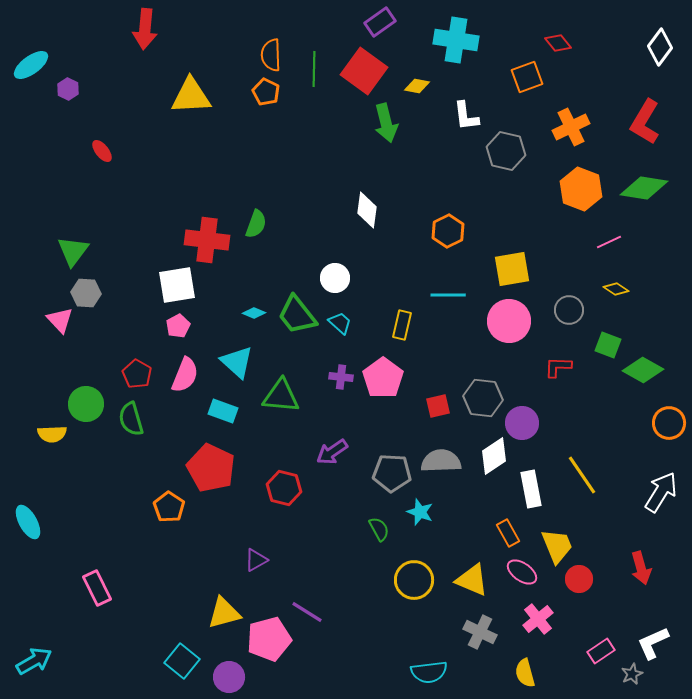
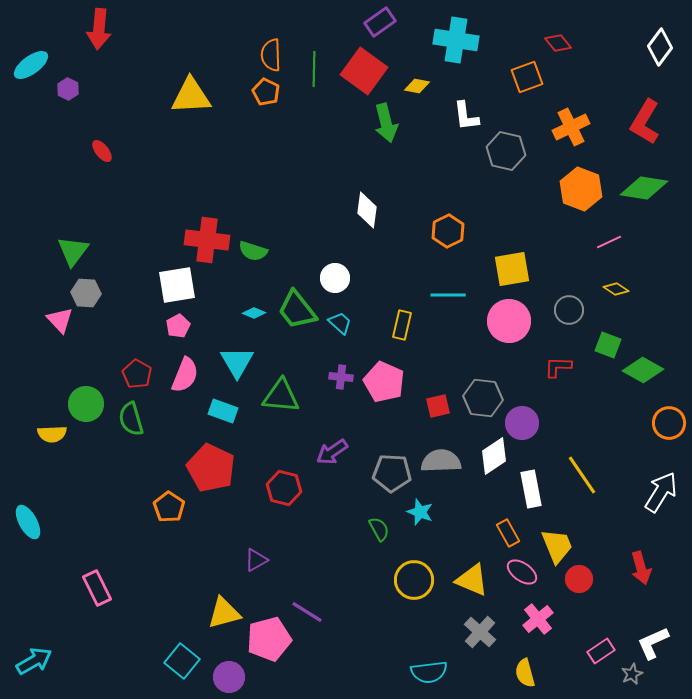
red arrow at (145, 29): moved 46 px left
green semicircle at (256, 224): moved 3 px left, 27 px down; rotated 88 degrees clockwise
green trapezoid at (297, 315): moved 5 px up
cyan triangle at (237, 362): rotated 18 degrees clockwise
pink pentagon at (383, 378): moved 1 px right, 4 px down; rotated 12 degrees counterclockwise
gray cross at (480, 632): rotated 16 degrees clockwise
